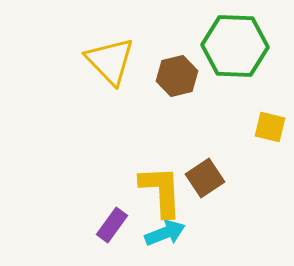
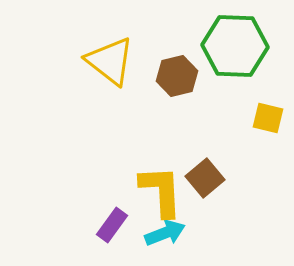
yellow triangle: rotated 8 degrees counterclockwise
yellow square: moved 2 px left, 9 px up
brown square: rotated 6 degrees counterclockwise
